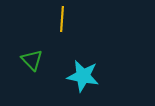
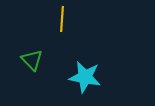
cyan star: moved 2 px right, 1 px down
